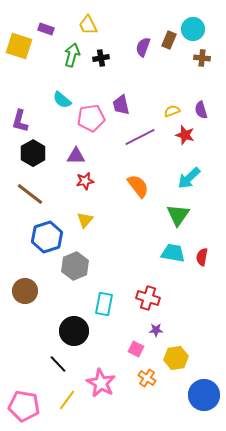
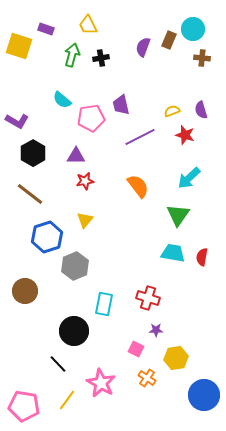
purple L-shape at (20, 121): moved 3 px left; rotated 75 degrees counterclockwise
